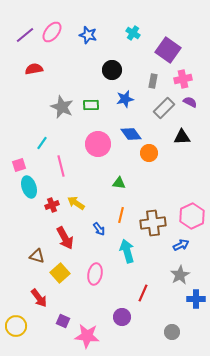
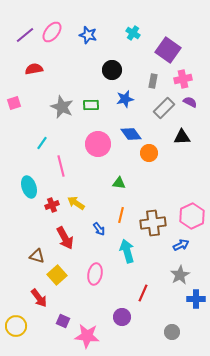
pink square at (19, 165): moved 5 px left, 62 px up
yellow square at (60, 273): moved 3 px left, 2 px down
